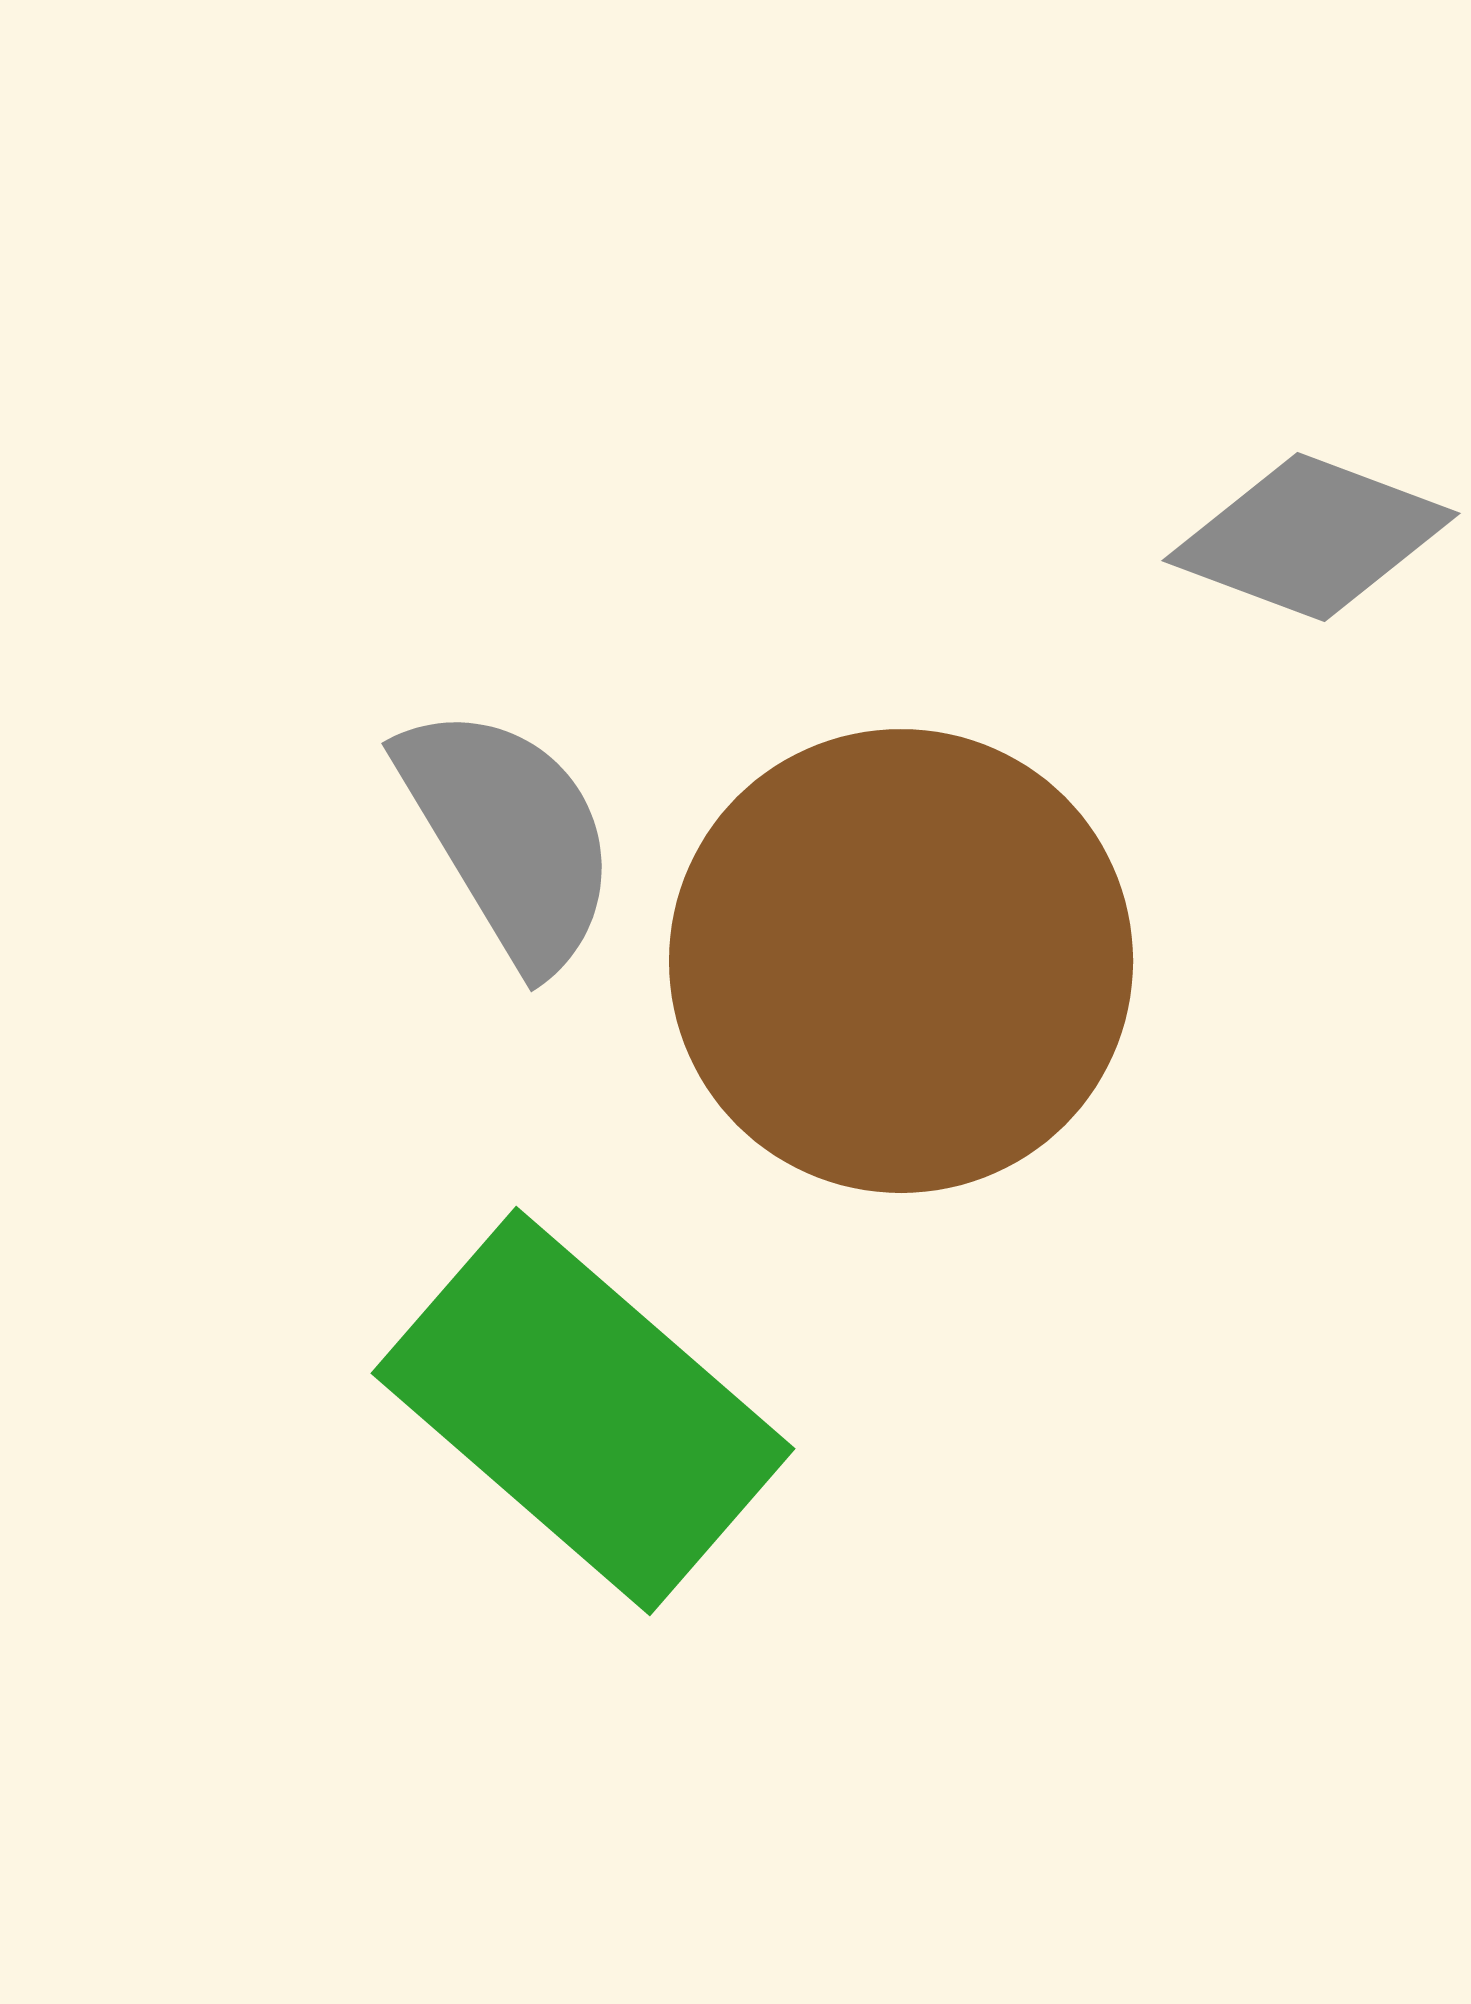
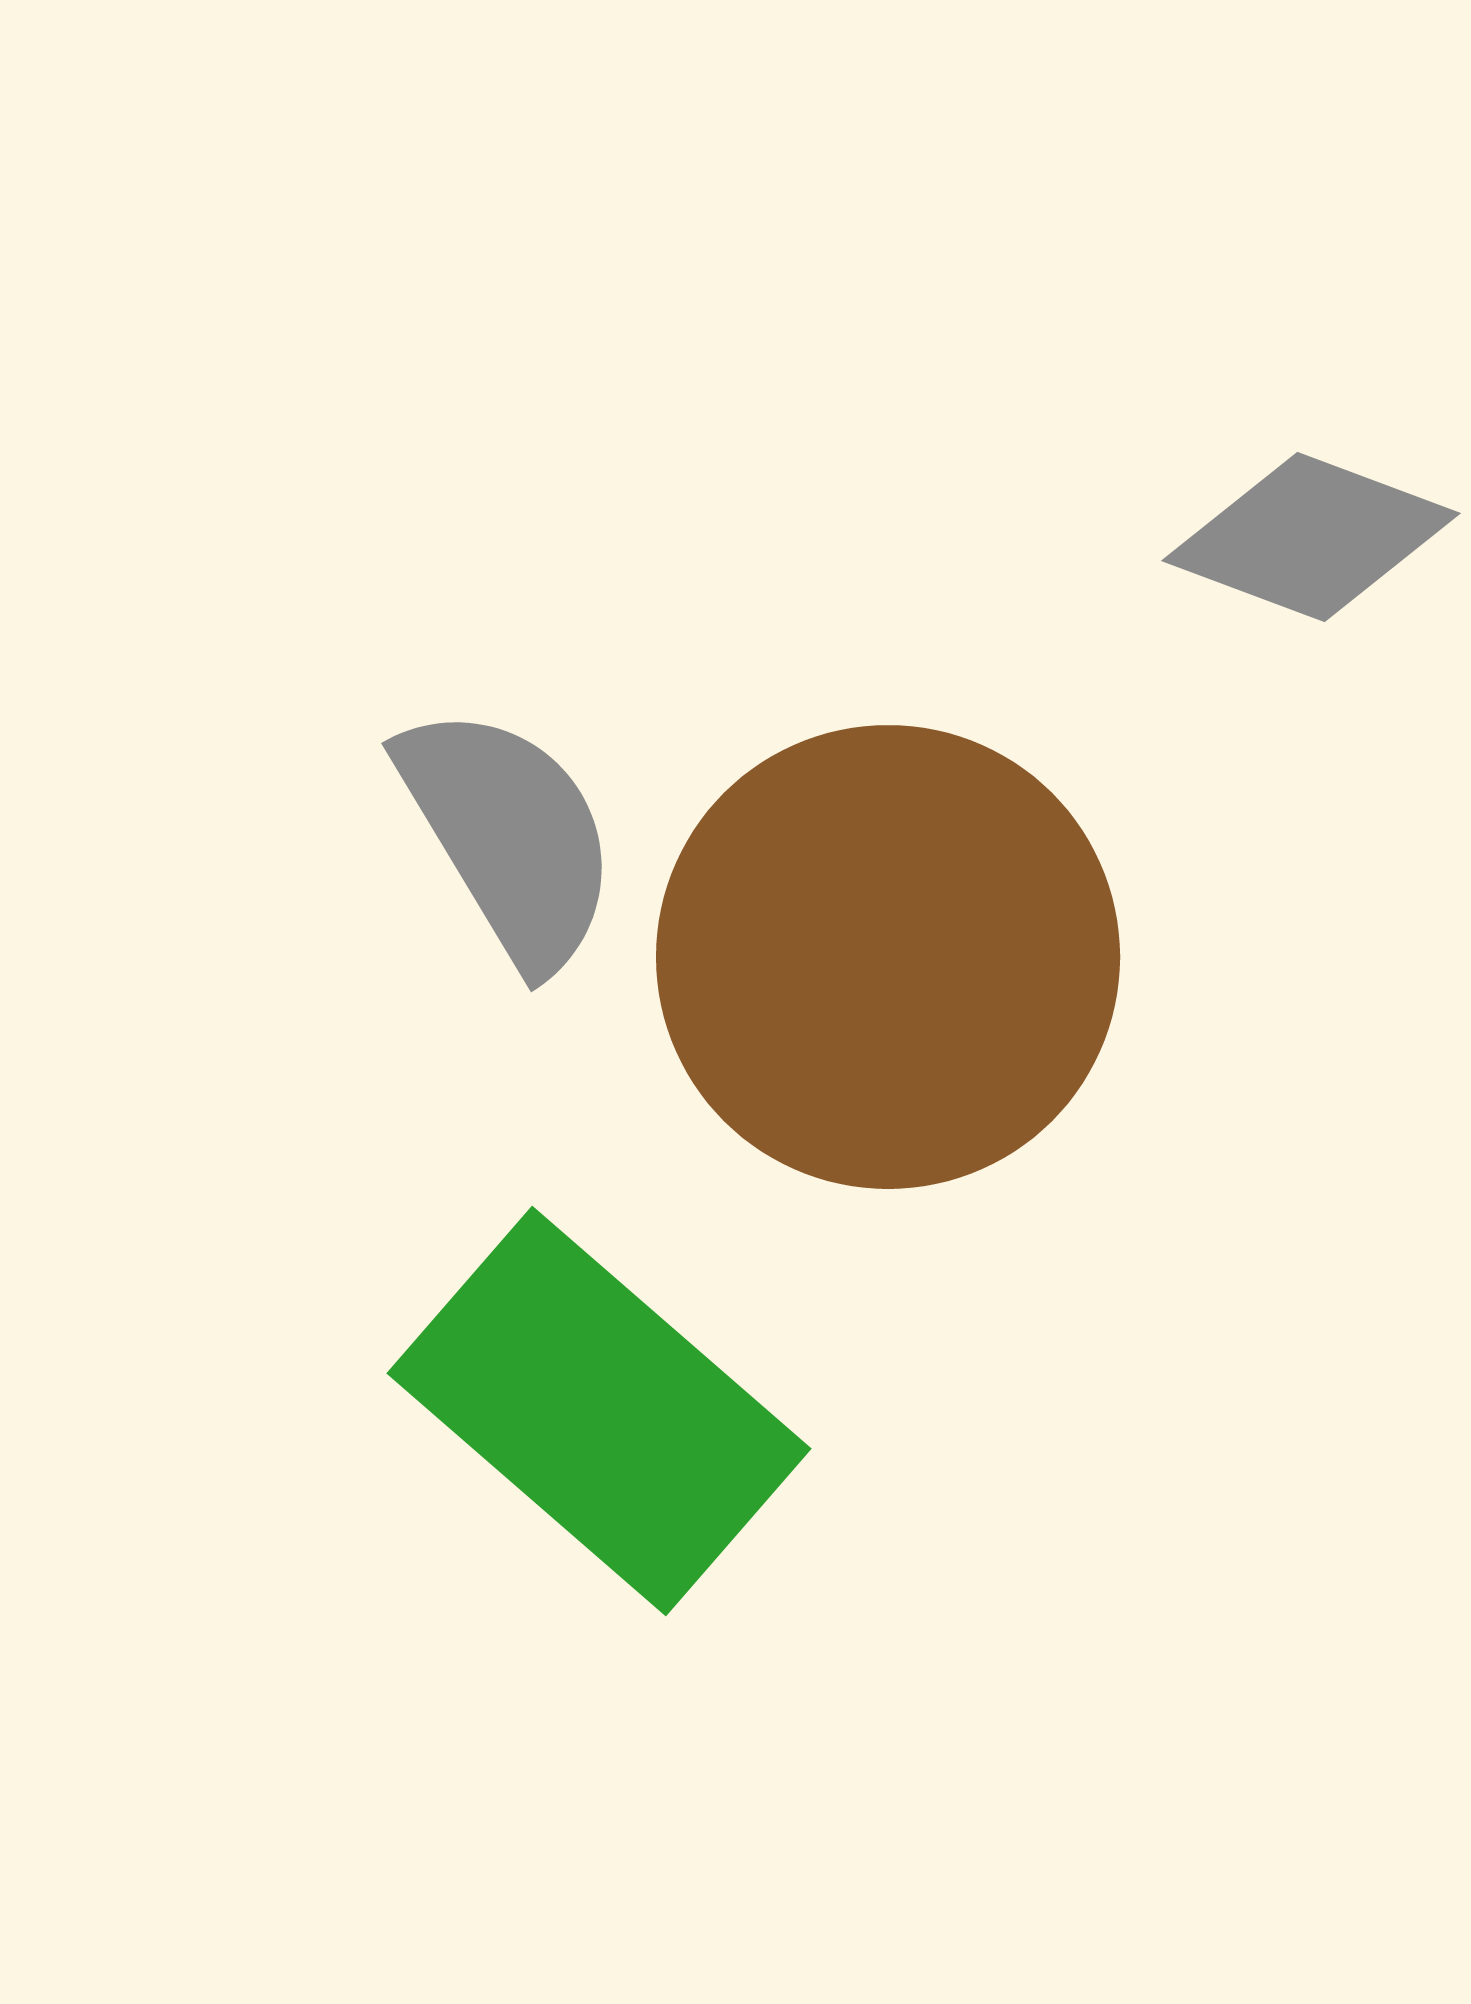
brown circle: moved 13 px left, 4 px up
green rectangle: moved 16 px right
